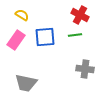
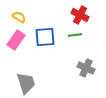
yellow semicircle: moved 3 px left, 2 px down
gray cross: moved 1 px right, 1 px up; rotated 18 degrees clockwise
gray trapezoid: rotated 120 degrees counterclockwise
